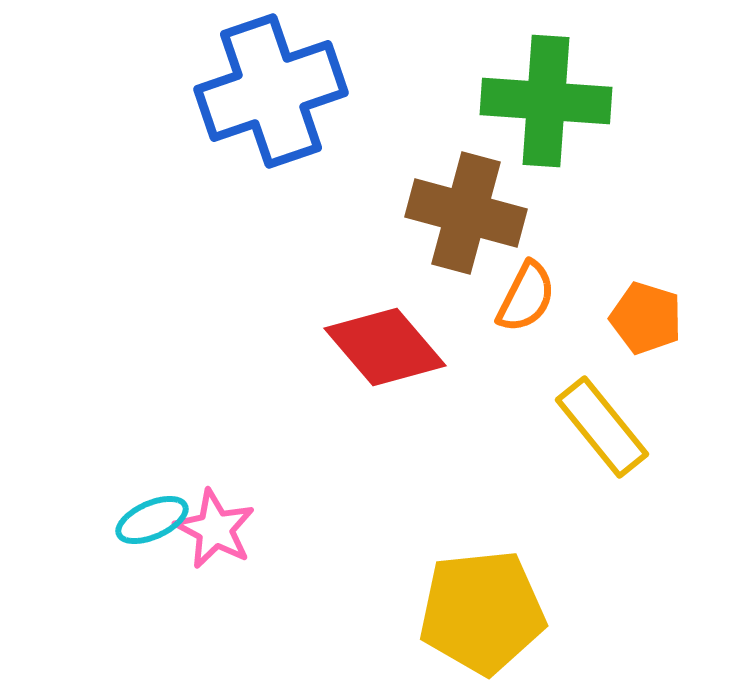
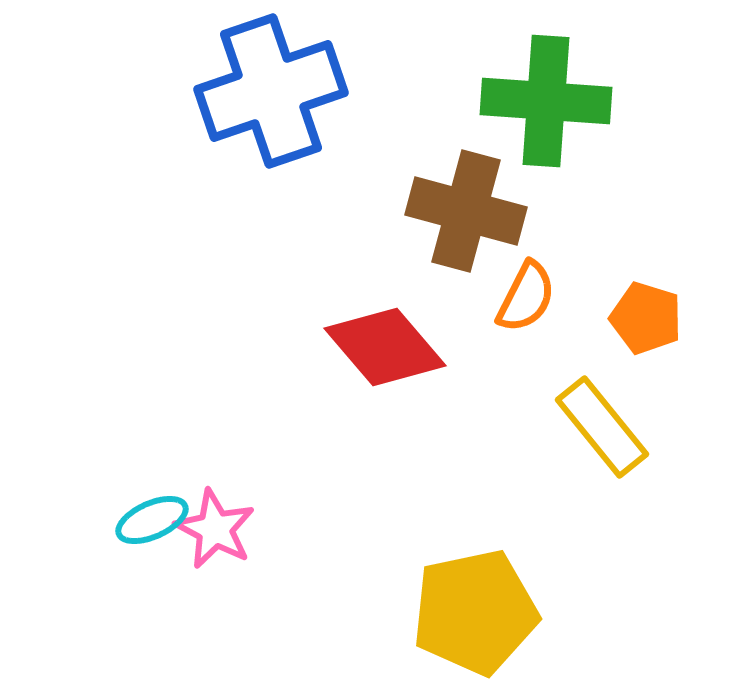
brown cross: moved 2 px up
yellow pentagon: moved 7 px left; rotated 6 degrees counterclockwise
